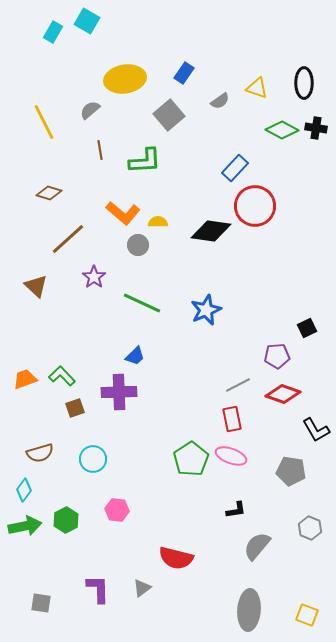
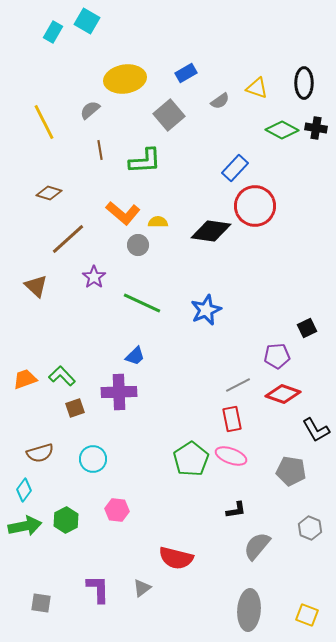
blue rectangle at (184, 73): moved 2 px right; rotated 25 degrees clockwise
